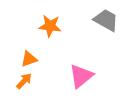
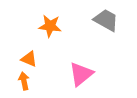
orange triangle: rotated 42 degrees clockwise
pink triangle: moved 2 px up
orange arrow: rotated 54 degrees counterclockwise
